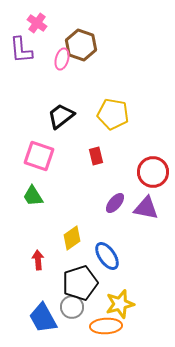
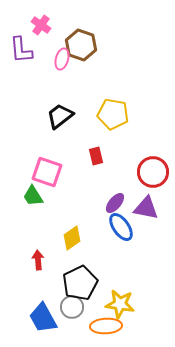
pink cross: moved 4 px right, 2 px down
black trapezoid: moved 1 px left
pink square: moved 8 px right, 16 px down
blue ellipse: moved 14 px right, 29 px up
black pentagon: rotated 8 degrees counterclockwise
yellow star: rotated 24 degrees clockwise
